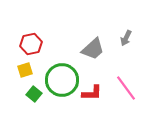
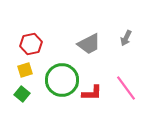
gray trapezoid: moved 4 px left, 5 px up; rotated 15 degrees clockwise
green square: moved 12 px left
